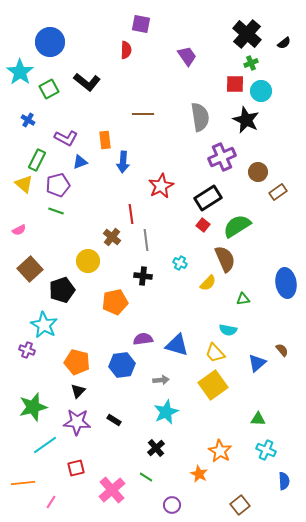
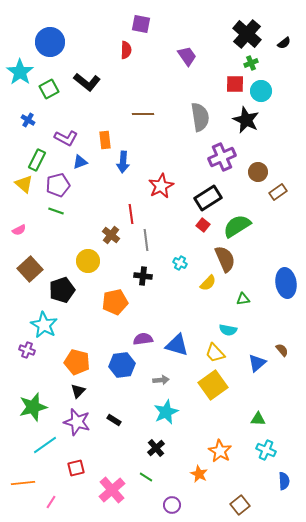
brown cross at (112, 237): moved 1 px left, 2 px up
purple star at (77, 422): rotated 12 degrees clockwise
